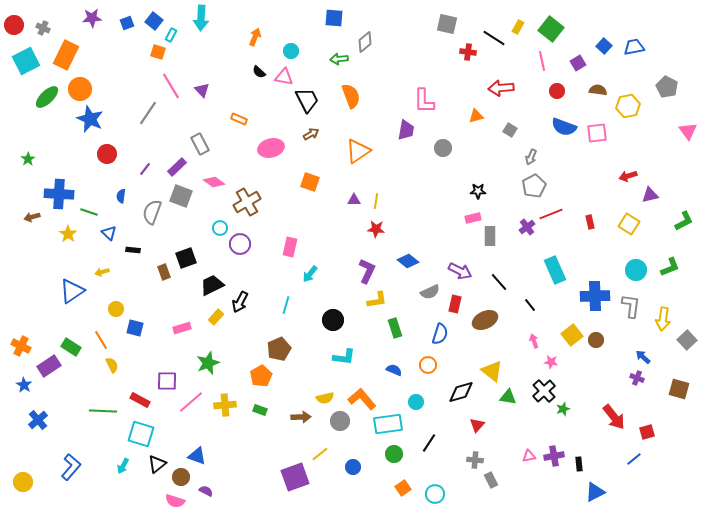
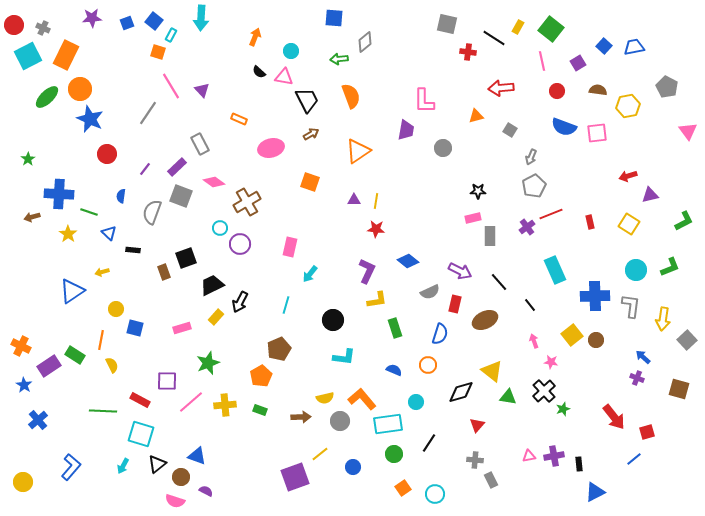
cyan square at (26, 61): moved 2 px right, 5 px up
orange line at (101, 340): rotated 42 degrees clockwise
green rectangle at (71, 347): moved 4 px right, 8 px down
